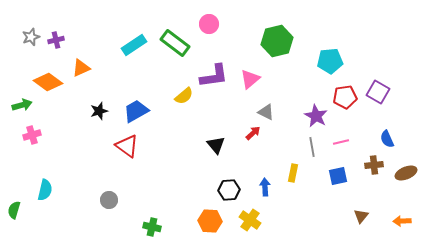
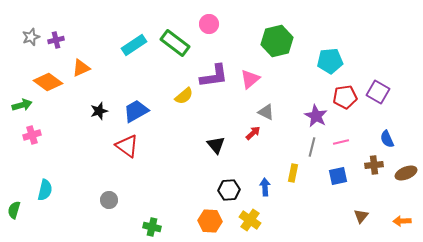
gray line: rotated 24 degrees clockwise
